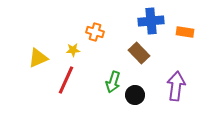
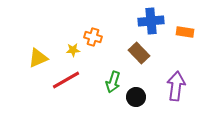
orange cross: moved 2 px left, 5 px down
red line: rotated 36 degrees clockwise
black circle: moved 1 px right, 2 px down
